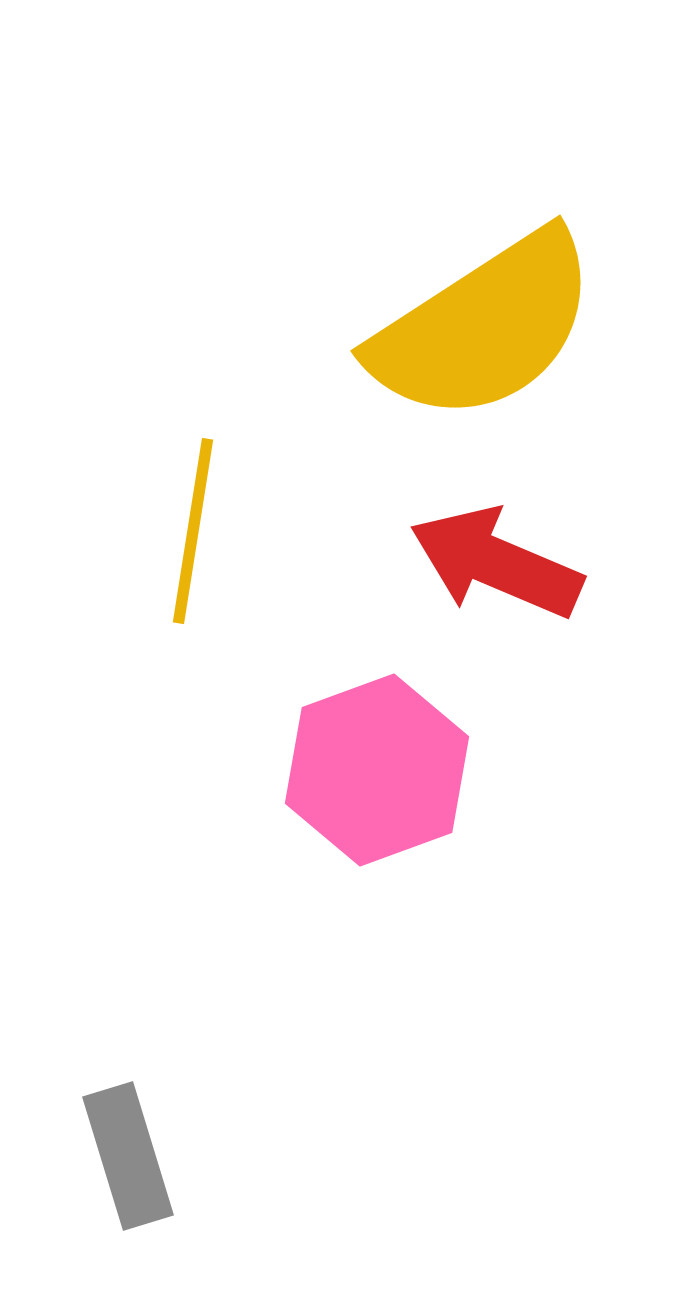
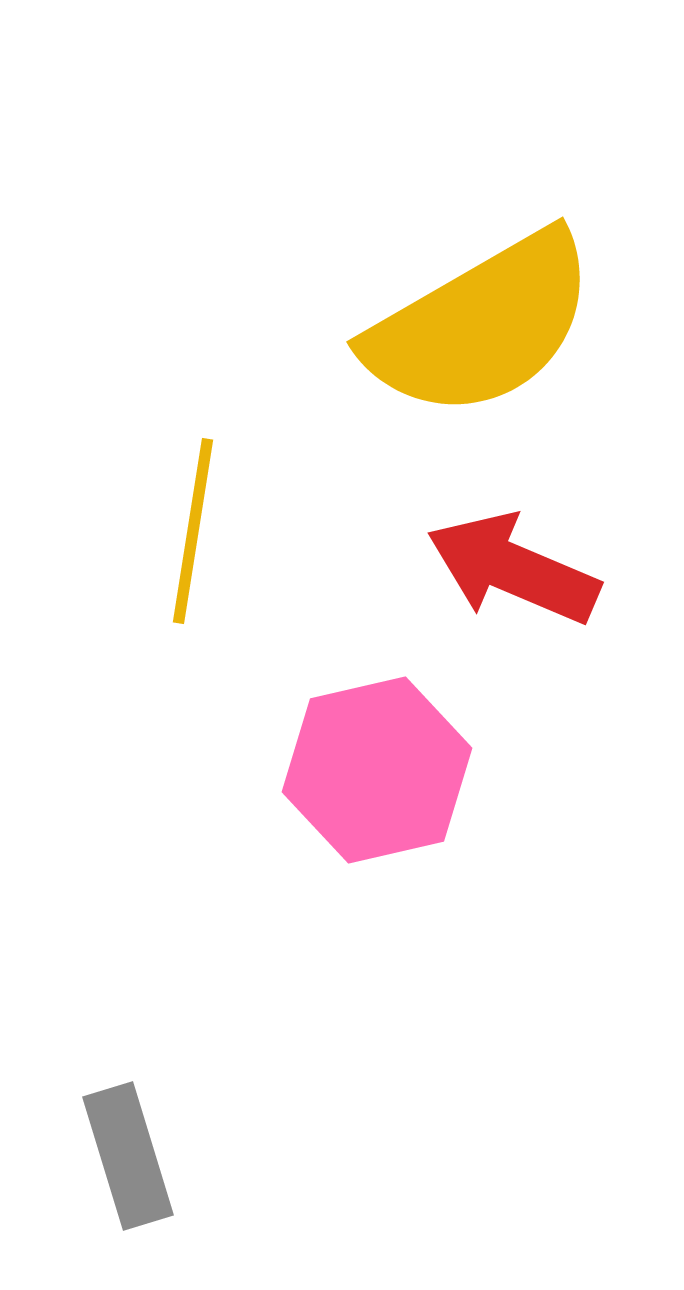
yellow semicircle: moved 3 px left, 2 px up; rotated 3 degrees clockwise
red arrow: moved 17 px right, 6 px down
pink hexagon: rotated 7 degrees clockwise
